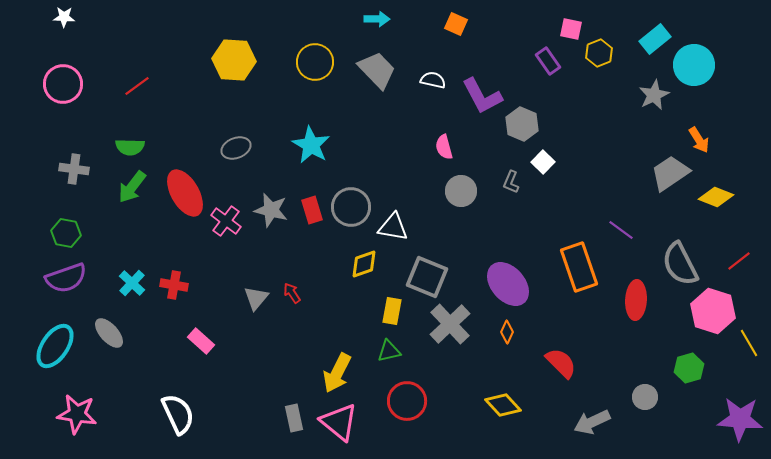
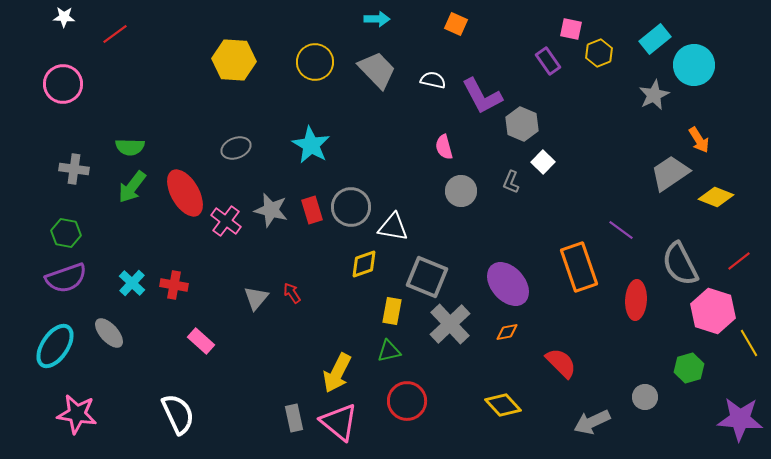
red line at (137, 86): moved 22 px left, 52 px up
orange diamond at (507, 332): rotated 55 degrees clockwise
